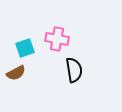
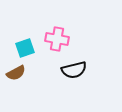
black semicircle: rotated 85 degrees clockwise
